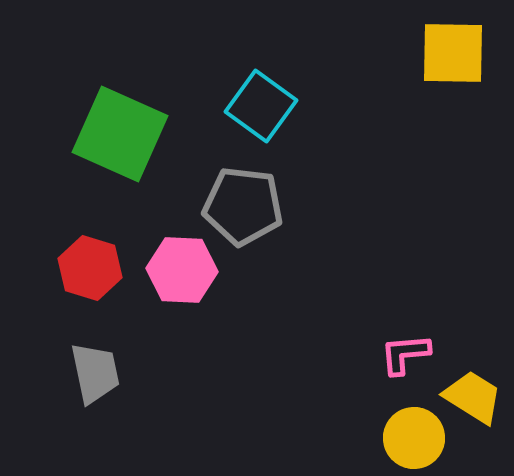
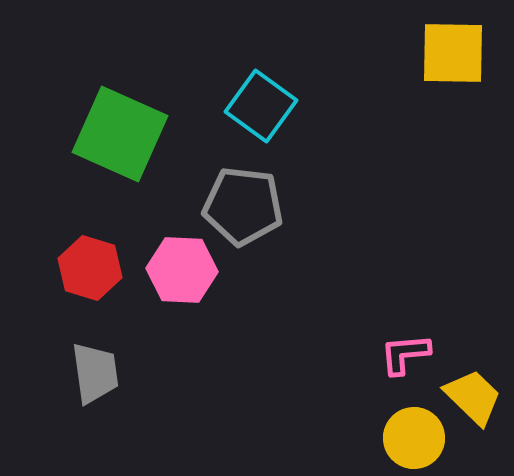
gray trapezoid: rotated 4 degrees clockwise
yellow trapezoid: rotated 12 degrees clockwise
